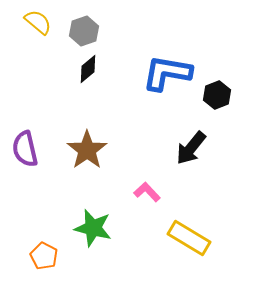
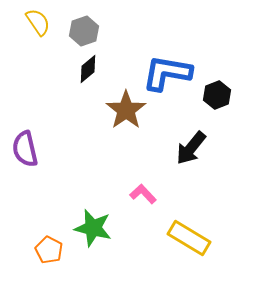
yellow semicircle: rotated 16 degrees clockwise
brown star: moved 39 px right, 40 px up
pink L-shape: moved 4 px left, 2 px down
orange pentagon: moved 5 px right, 6 px up
